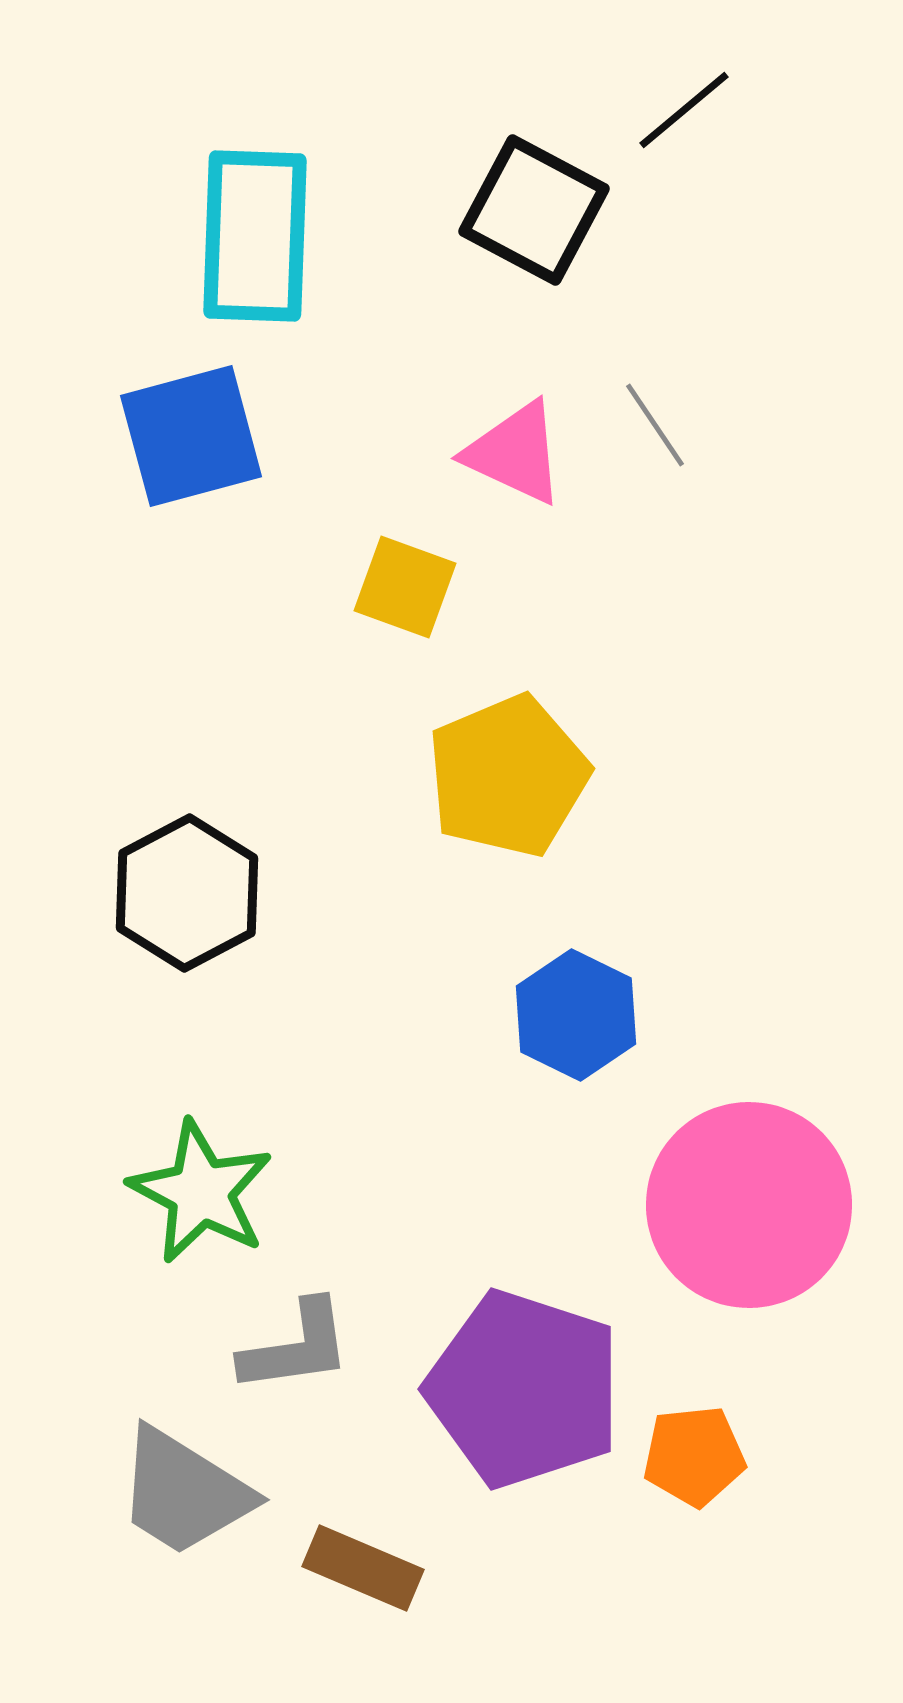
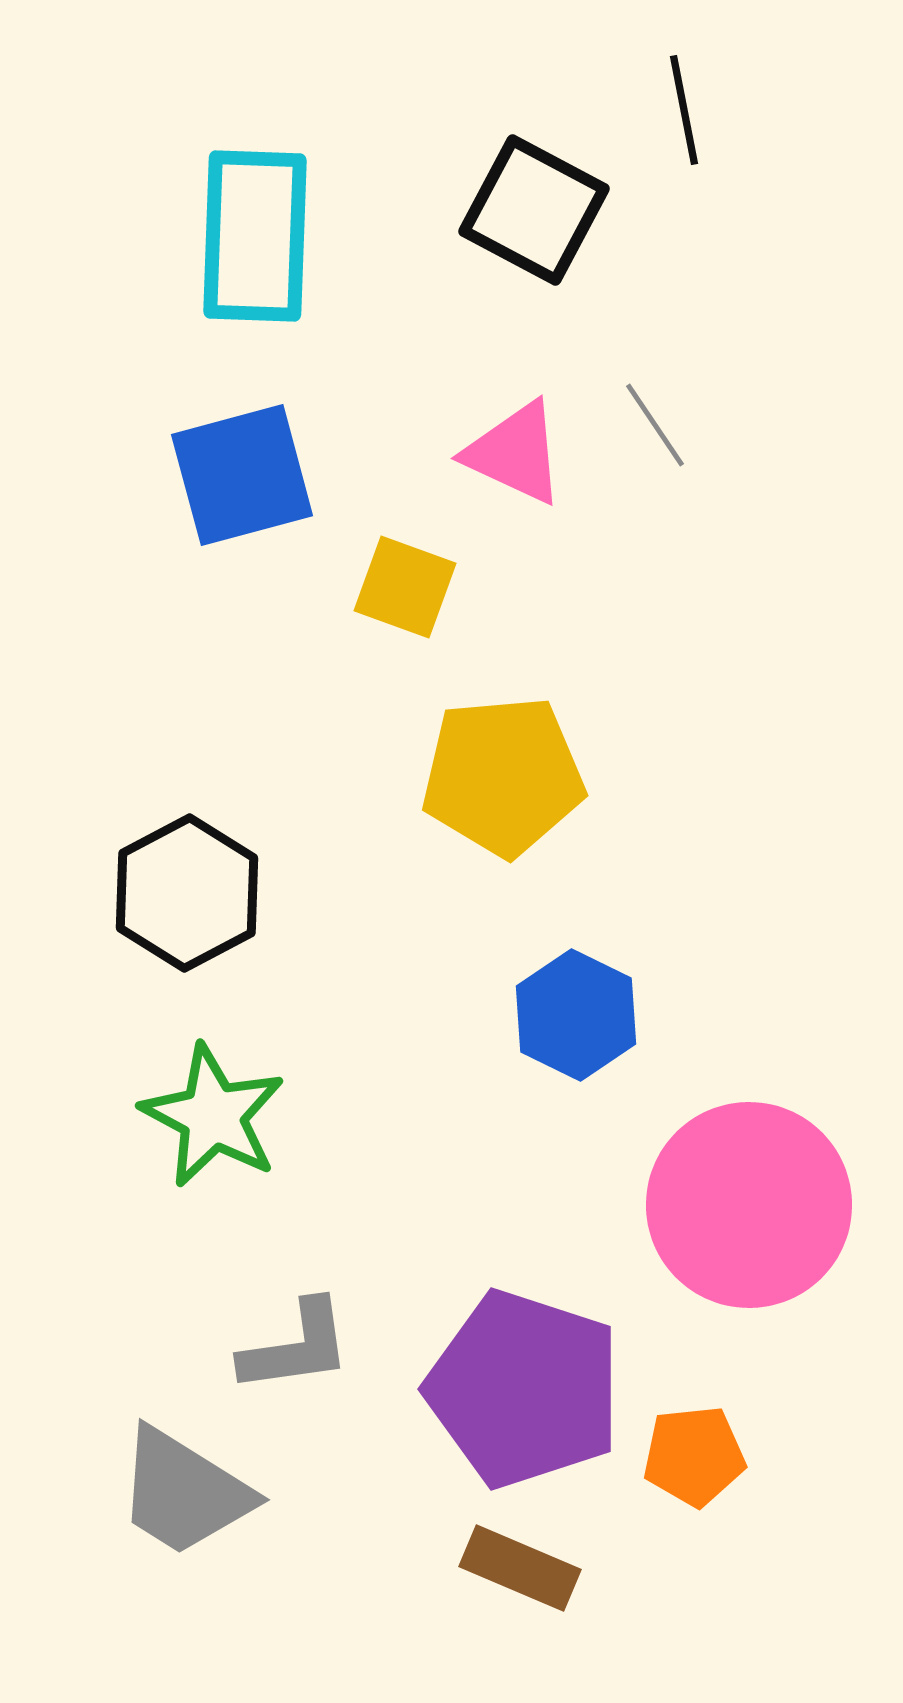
black line: rotated 61 degrees counterclockwise
blue square: moved 51 px right, 39 px down
yellow pentagon: moved 5 px left; rotated 18 degrees clockwise
green star: moved 12 px right, 76 px up
brown rectangle: moved 157 px right
